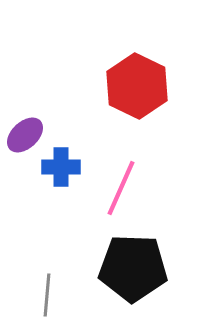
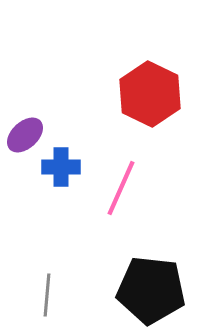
red hexagon: moved 13 px right, 8 px down
black pentagon: moved 18 px right, 22 px down; rotated 4 degrees clockwise
